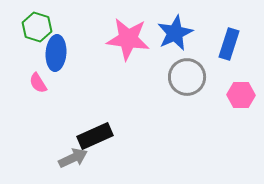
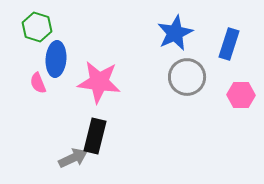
pink star: moved 29 px left, 43 px down
blue ellipse: moved 6 px down
pink semicircle: rotated 10 degrees clockwise
black rectangle: rotated 52 degrees counterclockwise
